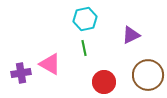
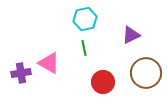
pink triangle: moved 1 px left, 1 px up
brown circle: moved 2 px left, 2 px up
red circle: moved 1 px left
